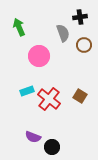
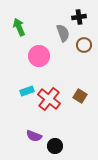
black cross: moved 1 px left
purple semicircle: moved 1 px right, 1 px up
black circle: moved 3 px right, 1 px up
